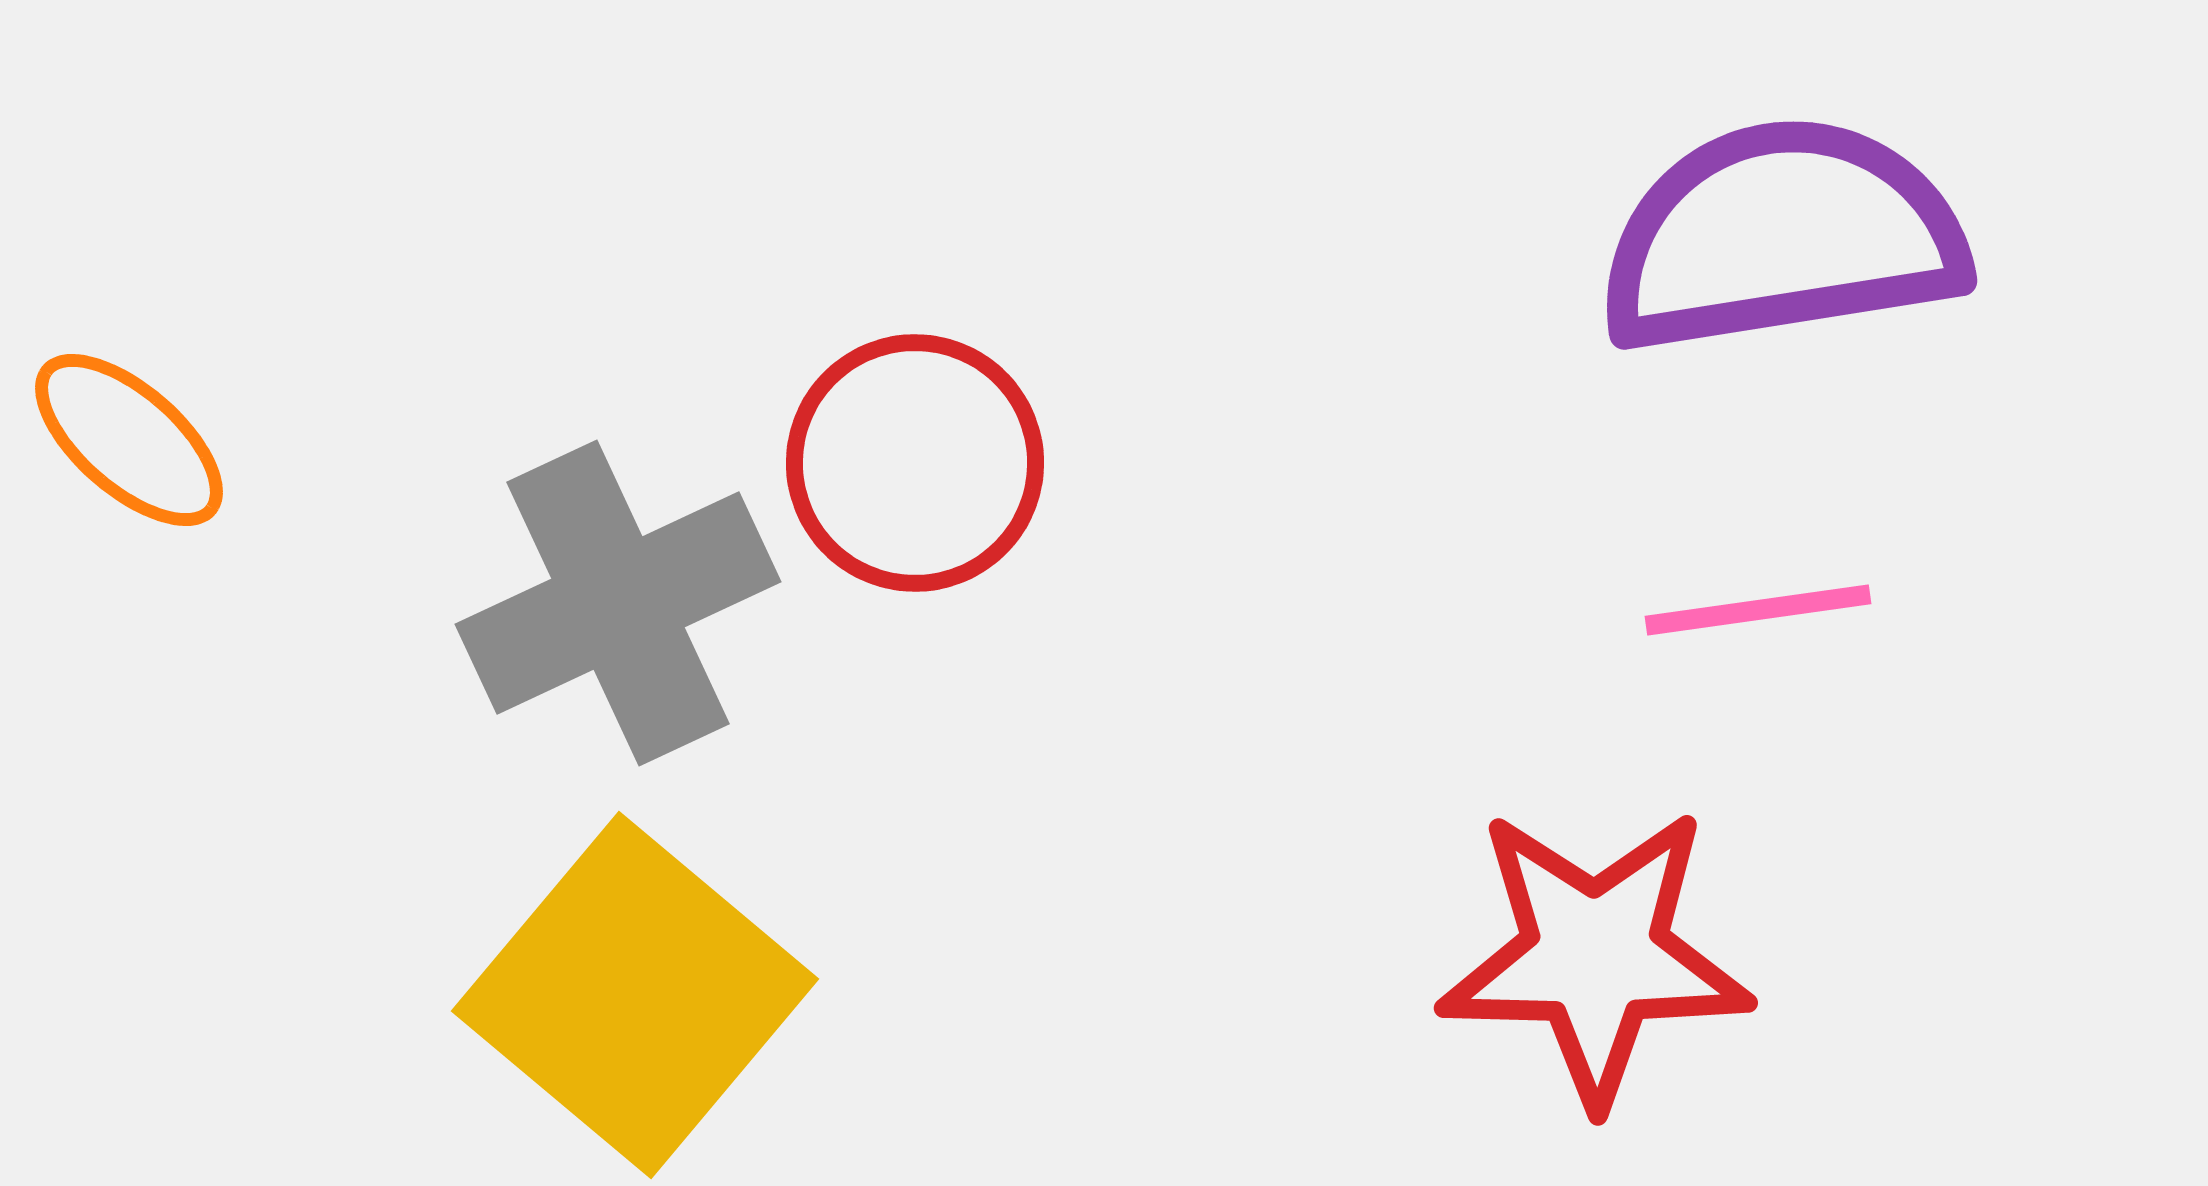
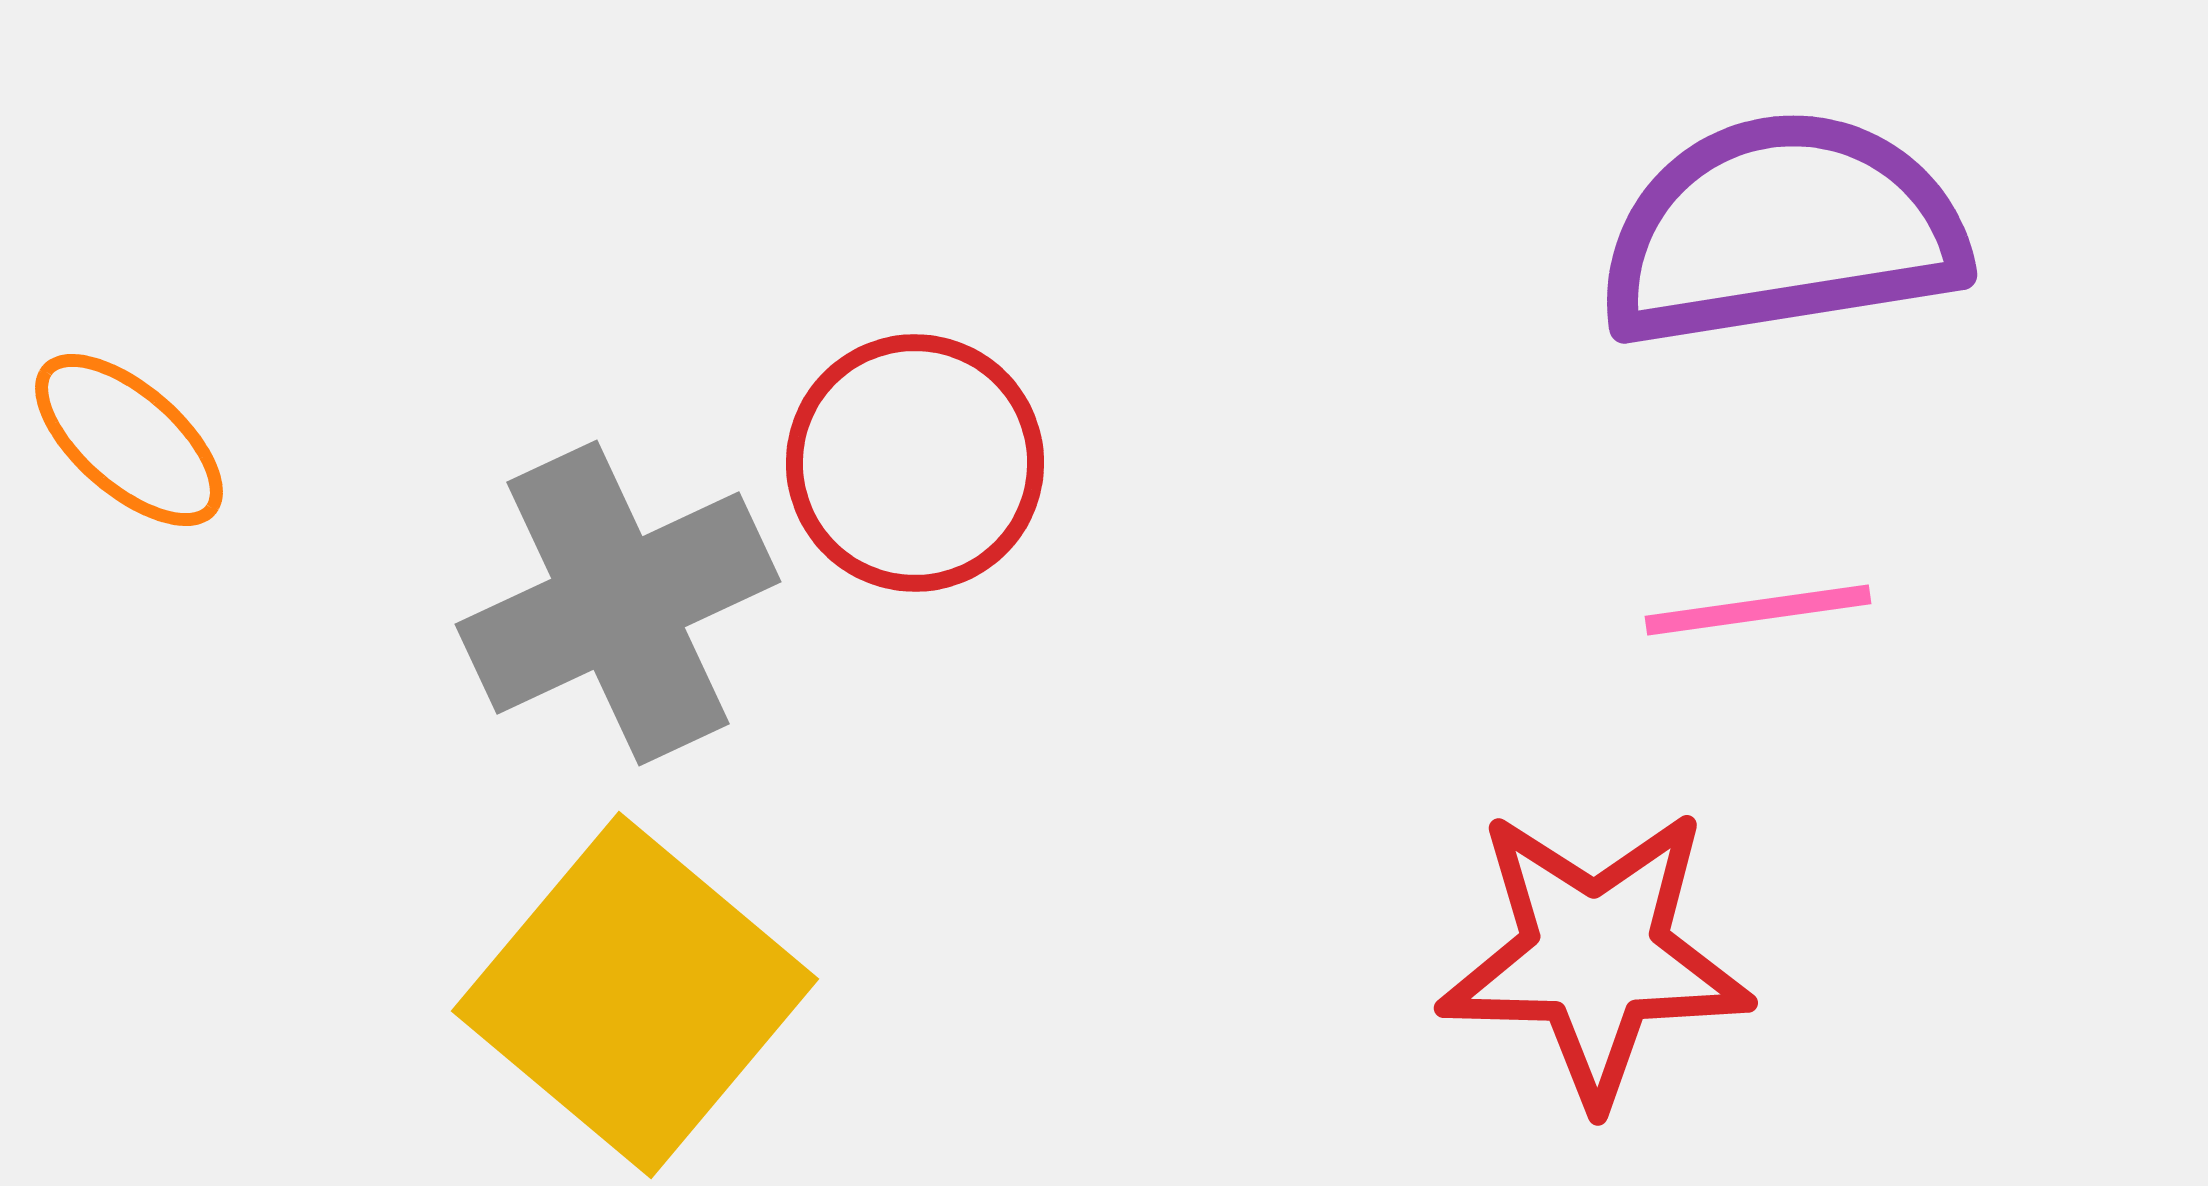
purple semicircle: moved 6 px up
